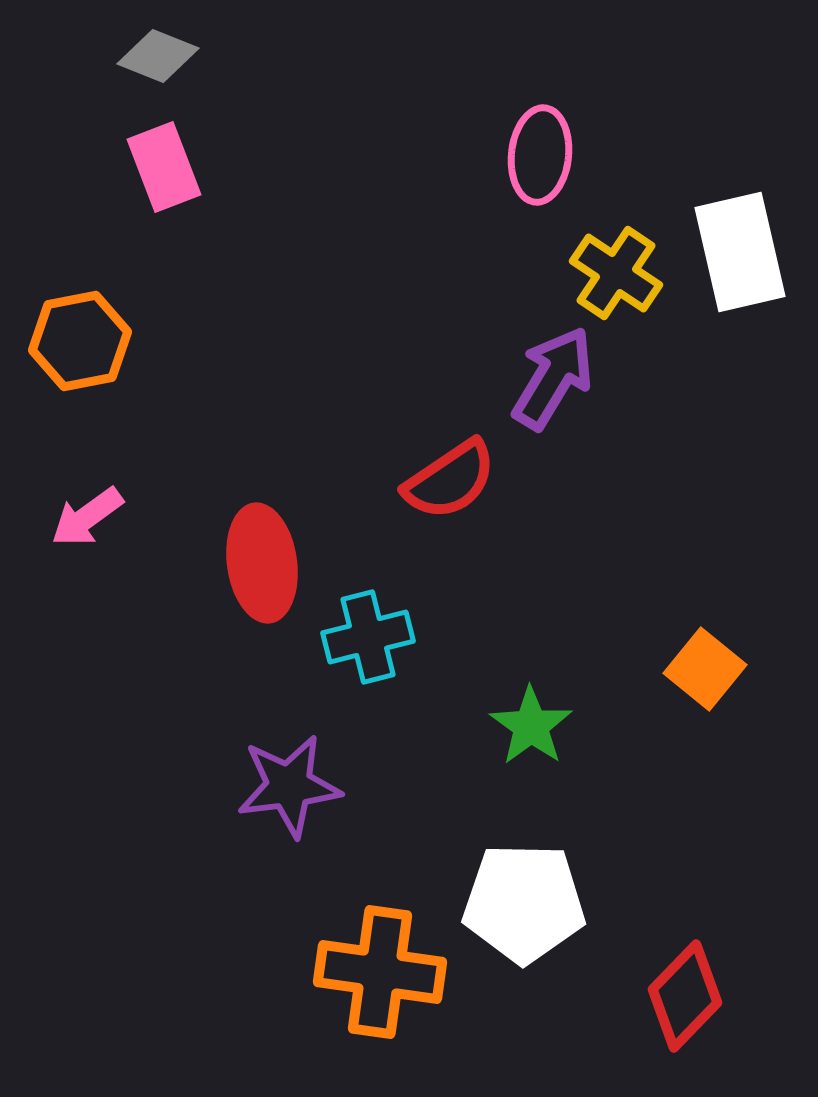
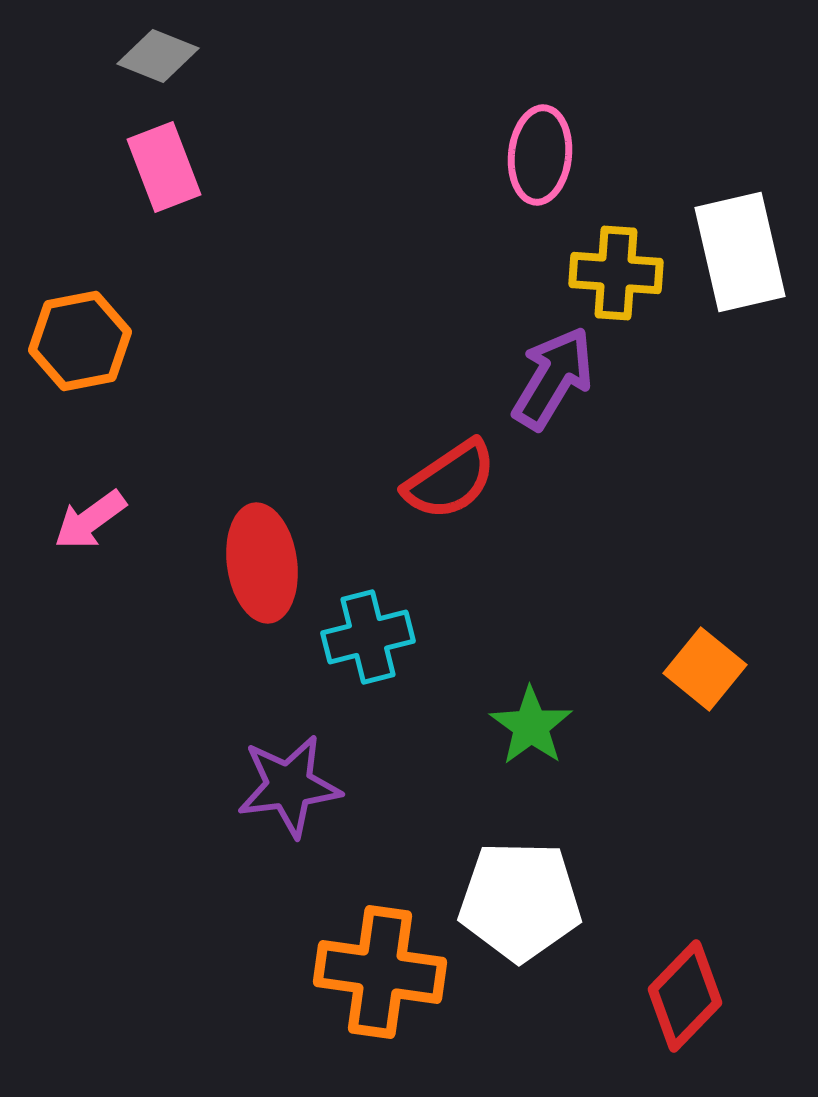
yellow cross: rotated 30 degrees counterclockwise
pink arrow: moved 3 px right, 3 px down
white pentagon: moved 4 px left, 2 px up
